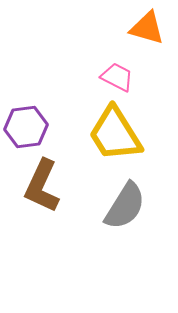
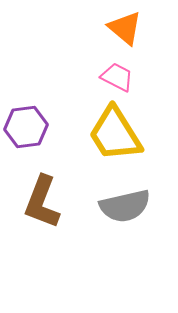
orange triangle: moved 22 px left; rotated 24 degrees clockwise
brown L-shape: moved 16 px down; rotated 4 degrees counterclockwise
gray semicircle: rotated 45 degrees clockwise
